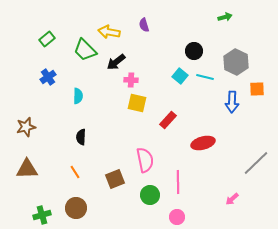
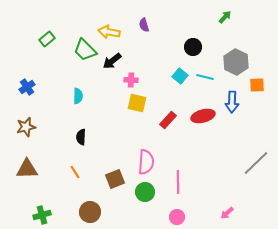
green arrow: rotated 32 degrees counterclockwise
black circle: moved 1 px left, 4 px up
black arrow: moved 4 px left, 1 px up
blue cross: moved 21 px left, 10 px down
orange square: moved 4 px up
red ellipse: moved 27 px up
pink semicircle: moved 1 px right, 2 px down; rotated 15 degrees clockwise
green circle: moved 5 px left, 3 px up
pink arrow: moved 5 px left, 14 px down
brown circle: moved 14 px right, 4 px down
